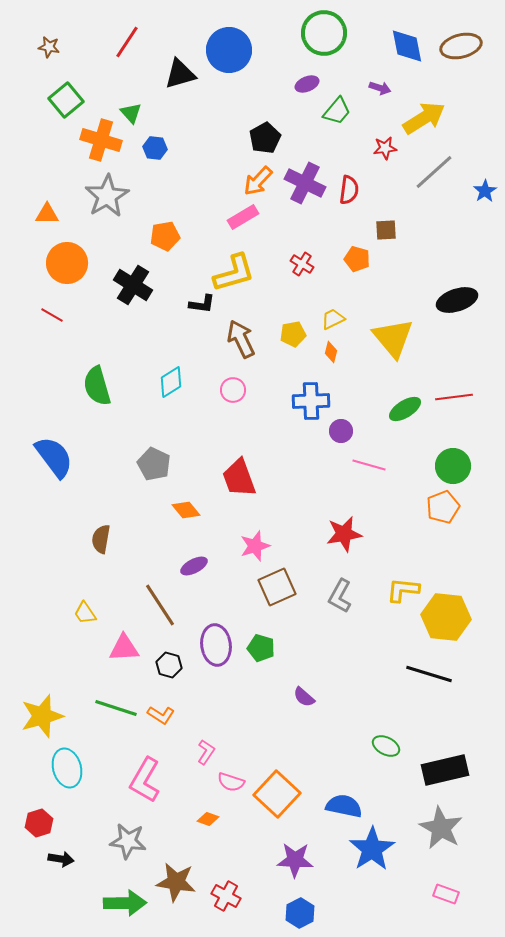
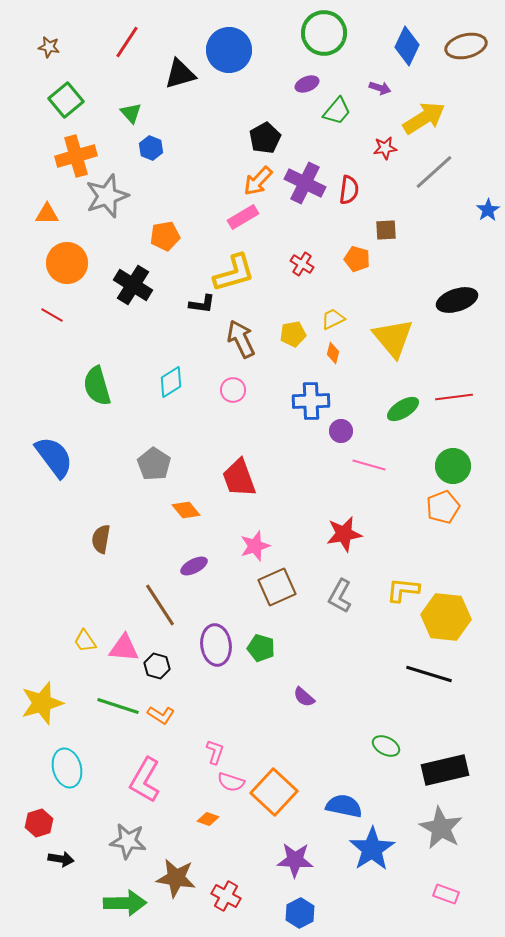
blue diamond at (407, 46): rotated 36 degrees clockwise
brown ellipse at (461, 46): moved 5 px right
orange cross at (101, 140): moved 25 px left, 16 px down; rotated 33 degrees counterclockwise
blue hexagon at (155, 148): moved 4 px left; rotated 15 degrees clockwise
blue star at (485, 191): moved 3 px right, 19 px down
gray star at (107, 196): rotated 12 degrees clockwise
orange diamond at (331, 352): moved 2 px right, 1 px down
green ellipse at (405, 409): moved 2 px left
gray pentagon at (154, 464): rotated 8 degrees clockwise
yellow trapezoid at (85, 613): moved 28 px down
pink triangle at (124, 648): rotated 8 degrees clockwise
black hexagon at (169, 665): moved 12 px left, 1 px down
green line at (116, 708): moved 2 px right, 2 px up
yellow star at (42, 716): moved 13 px up
pink L-shape at (206, 752): moved 9 px right; rotated 15 degrees counterclockwise
orange square at (277, 794): moved 3 px left, 2 px up
brown star at (176, 882): moved 4 px up
